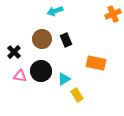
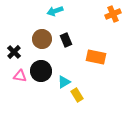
orange rectangle: moved 6 px up
cyan triangle: moved 3 px down
